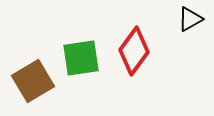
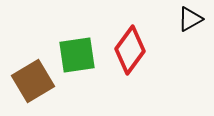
red diamond: moved 4 px left, 1 px up
green square: moved 4 px left, 3 px up
